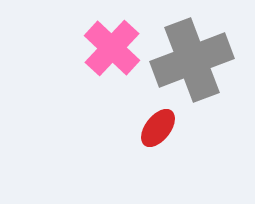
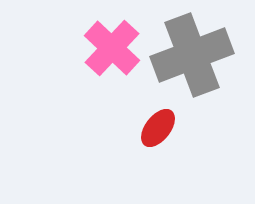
gray cross: moved 5 px up
